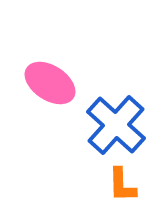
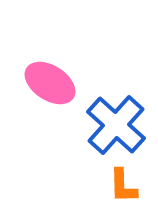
orange L-shape: moved 1 px right, 1 px down
